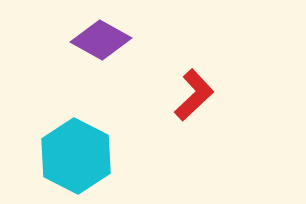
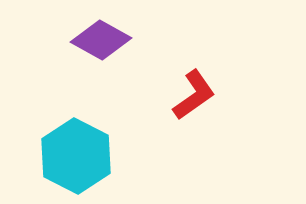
red L-shape: rotated 8 degrees clockwise
